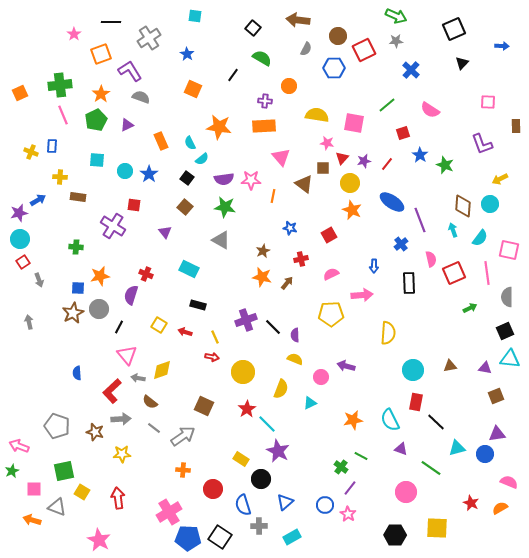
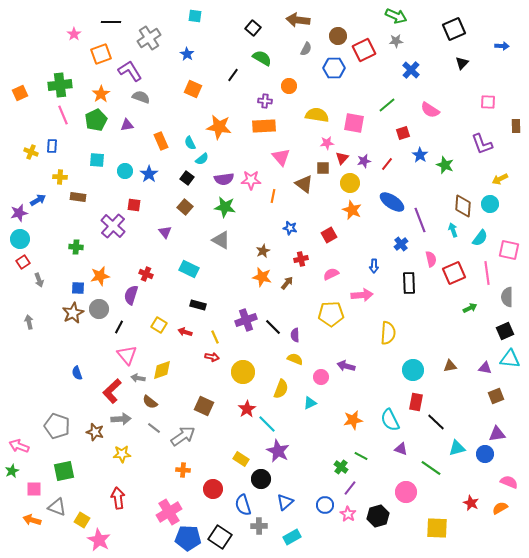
purple triangle at (127, 125): rotated 16 degrees clockwise
pink star at (327, 143): rotated 16 degrees counterclockwise
purple cross at (113, 226): rotated 10 degrees clockwise
blue semicircle at (77, 373): rotated 16 degrees counterclockwise
yellow square at (82, 492): moved 28 px down
black hexagon at (395, 535): moved 17 px left, 19 px up; rotated 15 degrees counterclockwise
